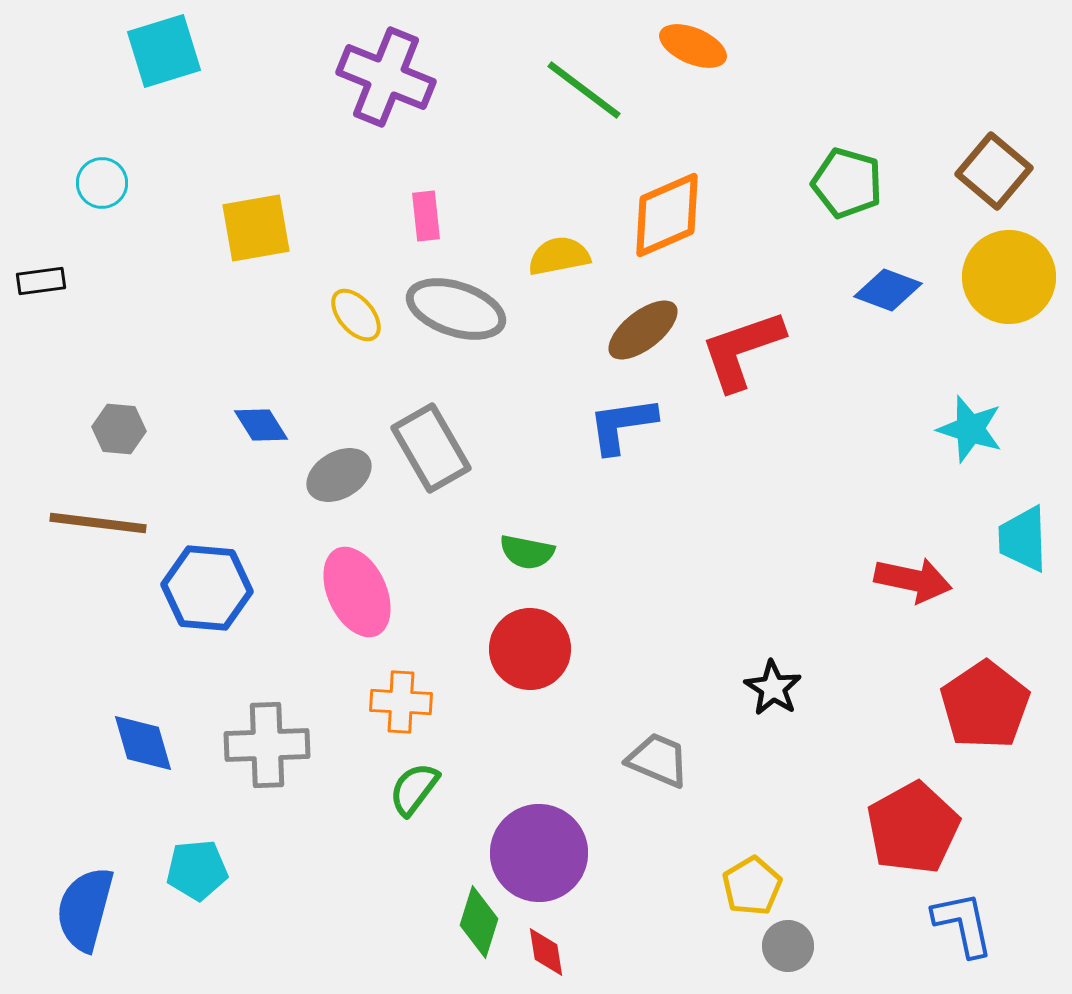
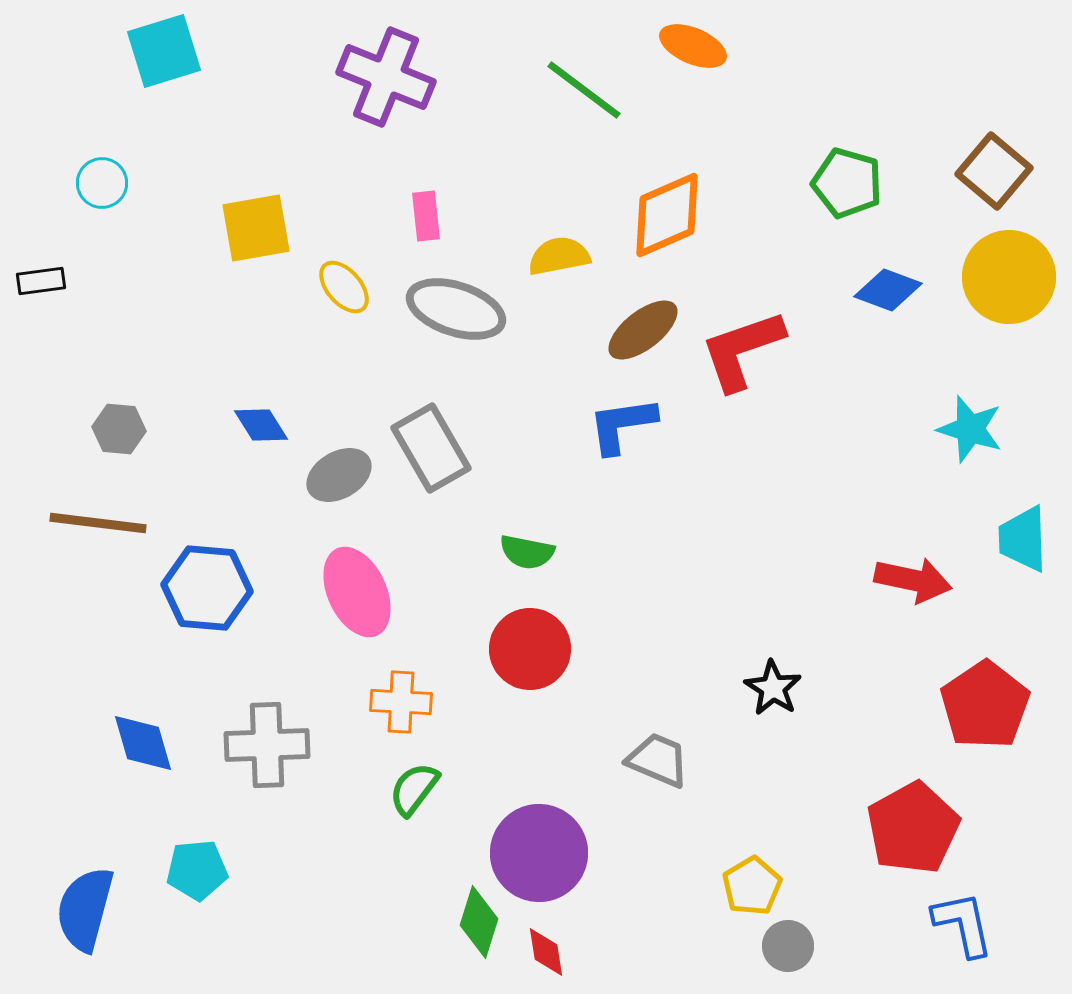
yellow ellipse at (356, 315): moved 12 px left, 28 px up
